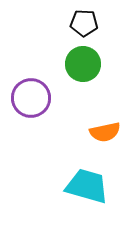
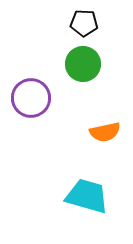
cyan trapezoid: moved 10 px down
